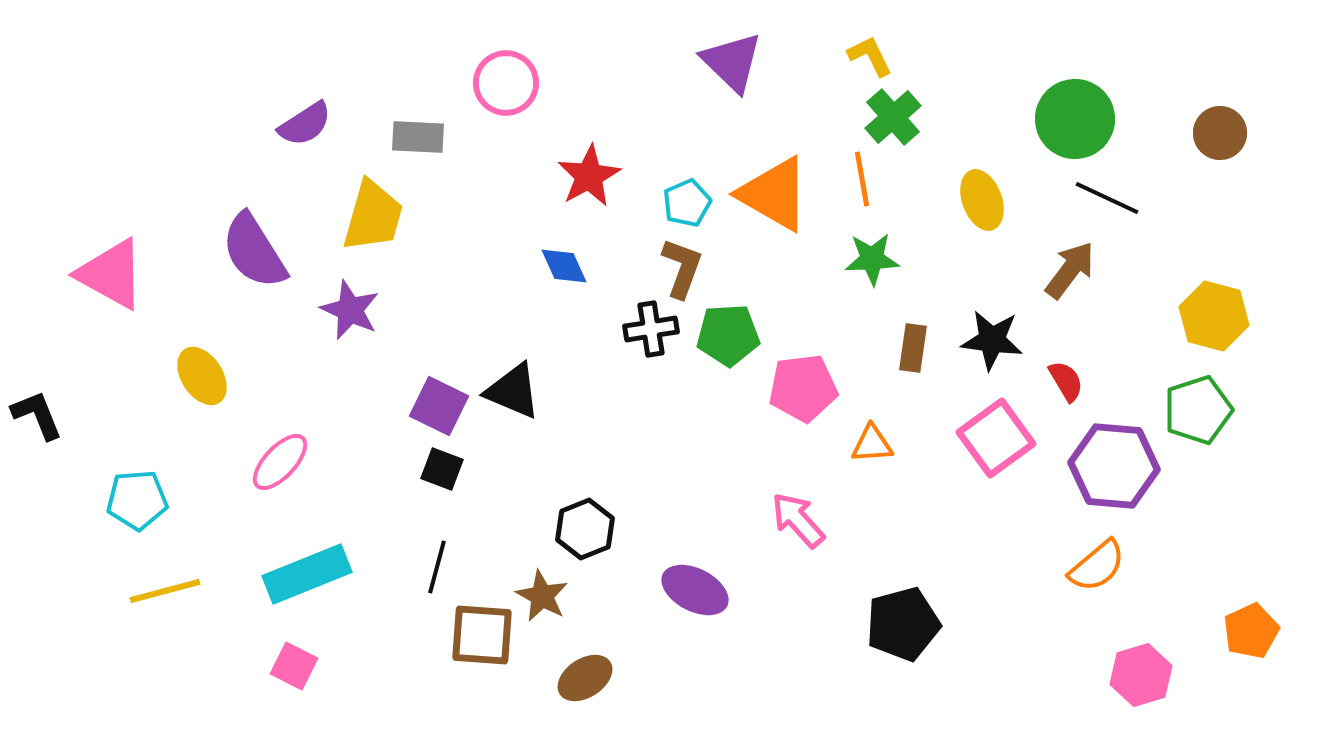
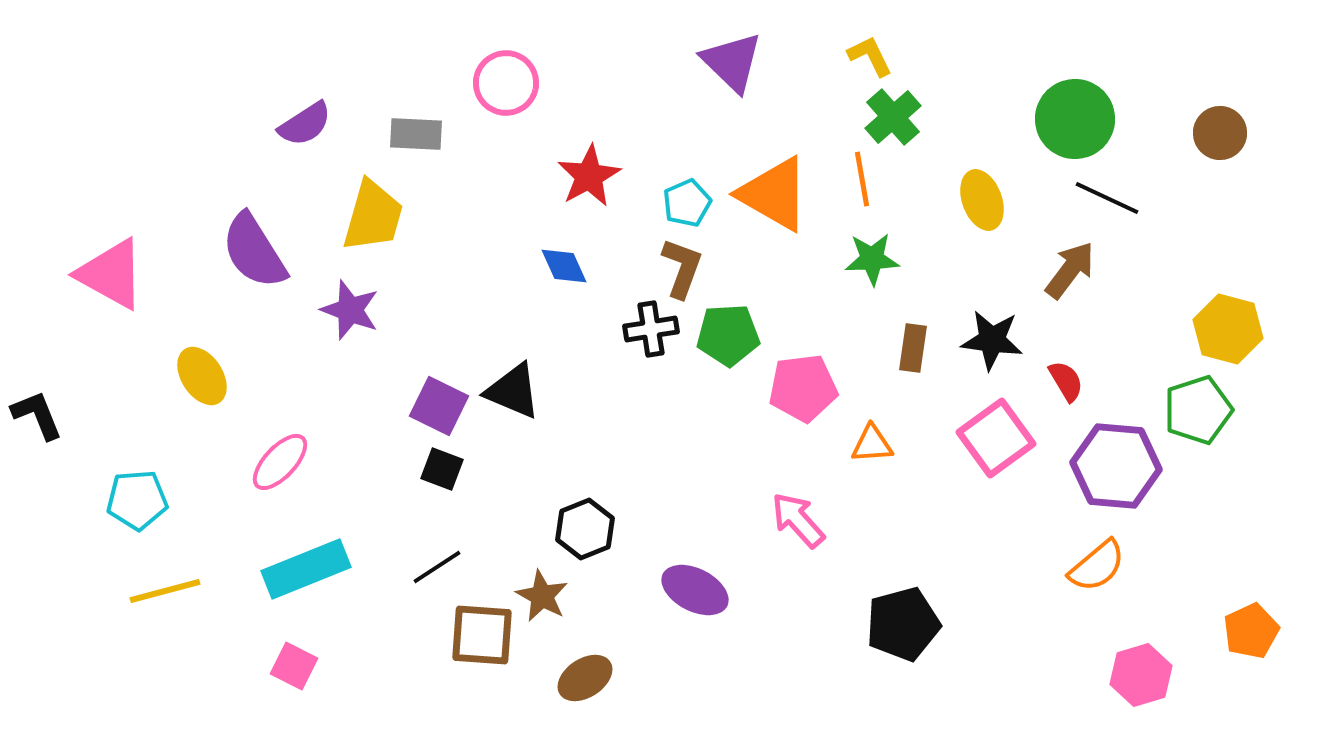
gray rectangle at (418, 137): moved 2 px left, 3 px up
purple star at (350, 310): rotated 4 degrees counterclockwise
yellow hexagon at (1214, 316): moved 14 px right, 13 px down
purple hexagon at (1114, 466): moved 2 px right
black line at (437, 567): rotated 42 degrees clockwise
cyan rectangle at (307, 574): moved 1 px left, 5 px up
